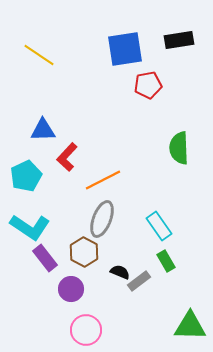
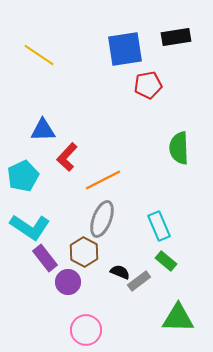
black rectangle: moved 3 px left, 3 px up
cyan pentagon: moved 3 px left
cyan rectangle: rotated 12 degrees clockwise
green rectangle: rotated 20 degrees counterclockwise
purple circle: moved 3 px left, 7 px up
green triangle: moved 12 px left, 8 px up
